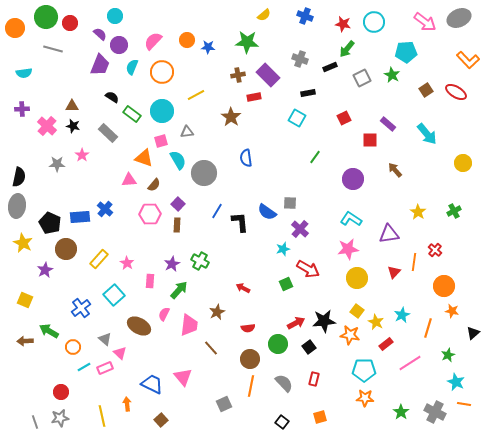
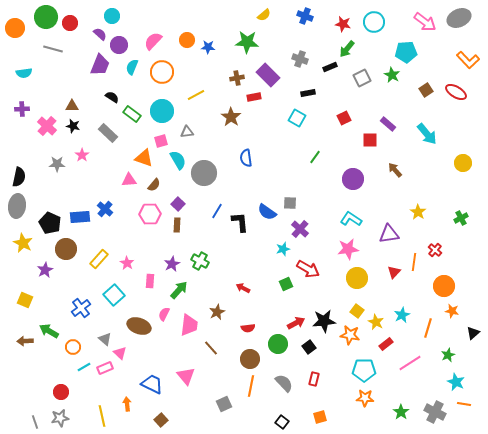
cyan circle at (115, 16): moved 3 px left
brown cross at (238, 75): moved 1 px left, 3 px down
green cross at (454, 211): moved 7 px right, 7 px down
brown ellipse at (139, 326): rotated 10 degrees counterclockwise
pink triangle at (183, 377): moved 3 px right, 1 px up
